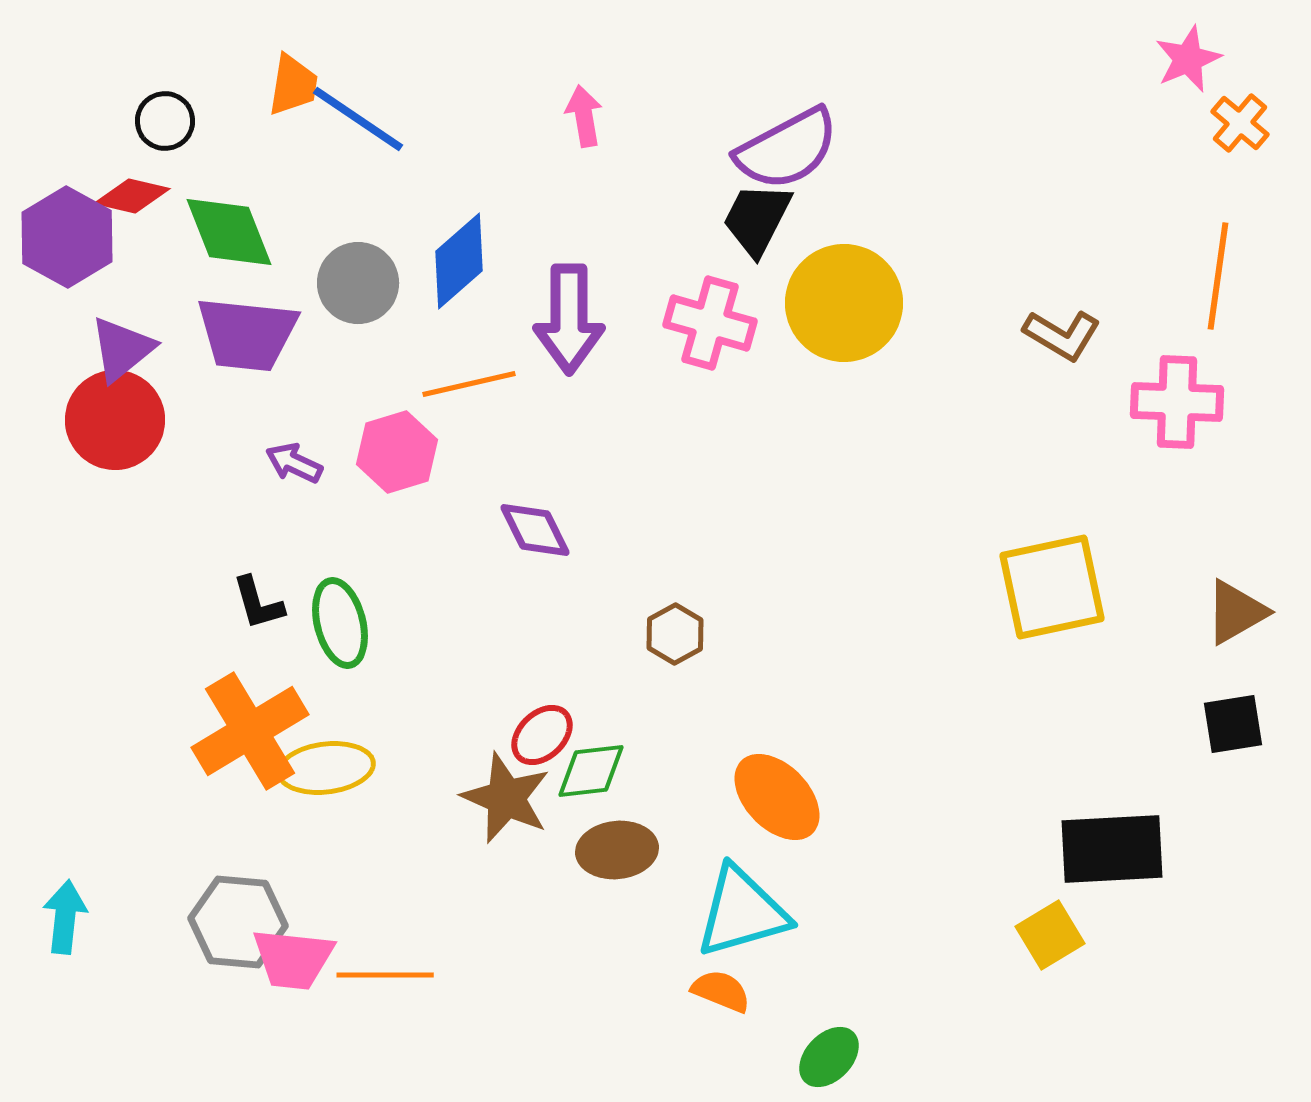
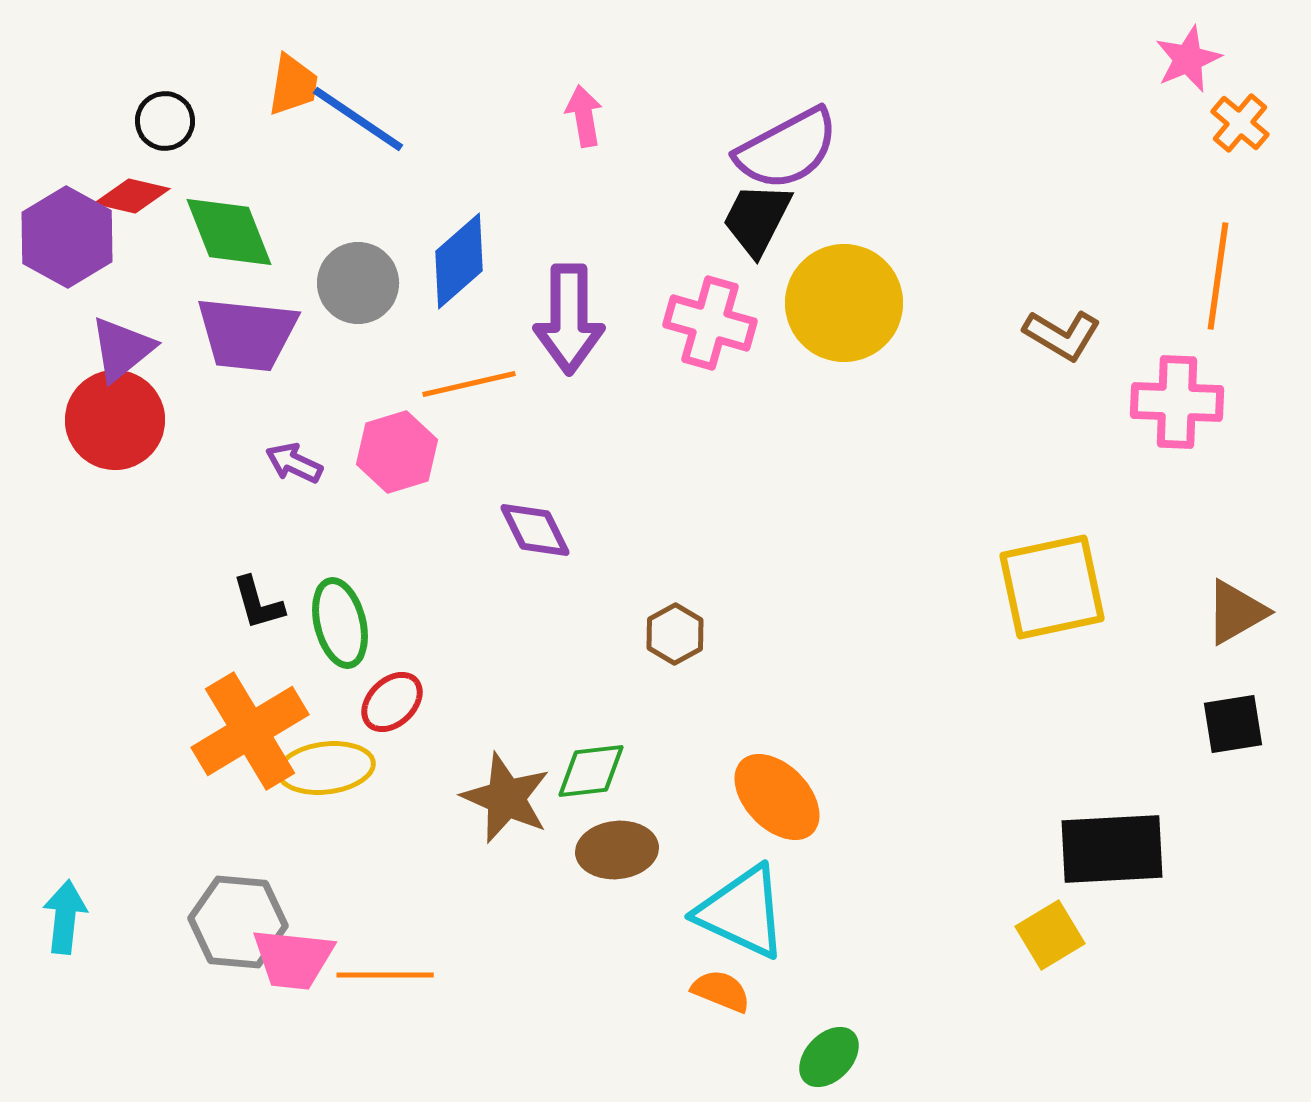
red ellipse at (542, 735): moved 150 px left, 33 px up
cyan triangle at (742, 912): rotated 41 degrees clockwise
